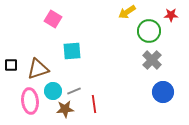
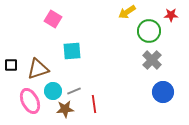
pink ellipse: rotated 20 degrees counterclockwise
